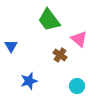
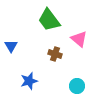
brown cross: moved 5 px left, 1 px up; rotated 16 degrees counterclockwise
